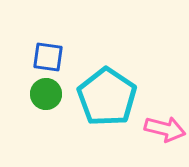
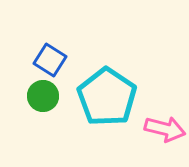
blue square: moved 2 px right, 3 px down; rotated 24 degrees clockwise
green circle: moved 3 px left, 2 px down
